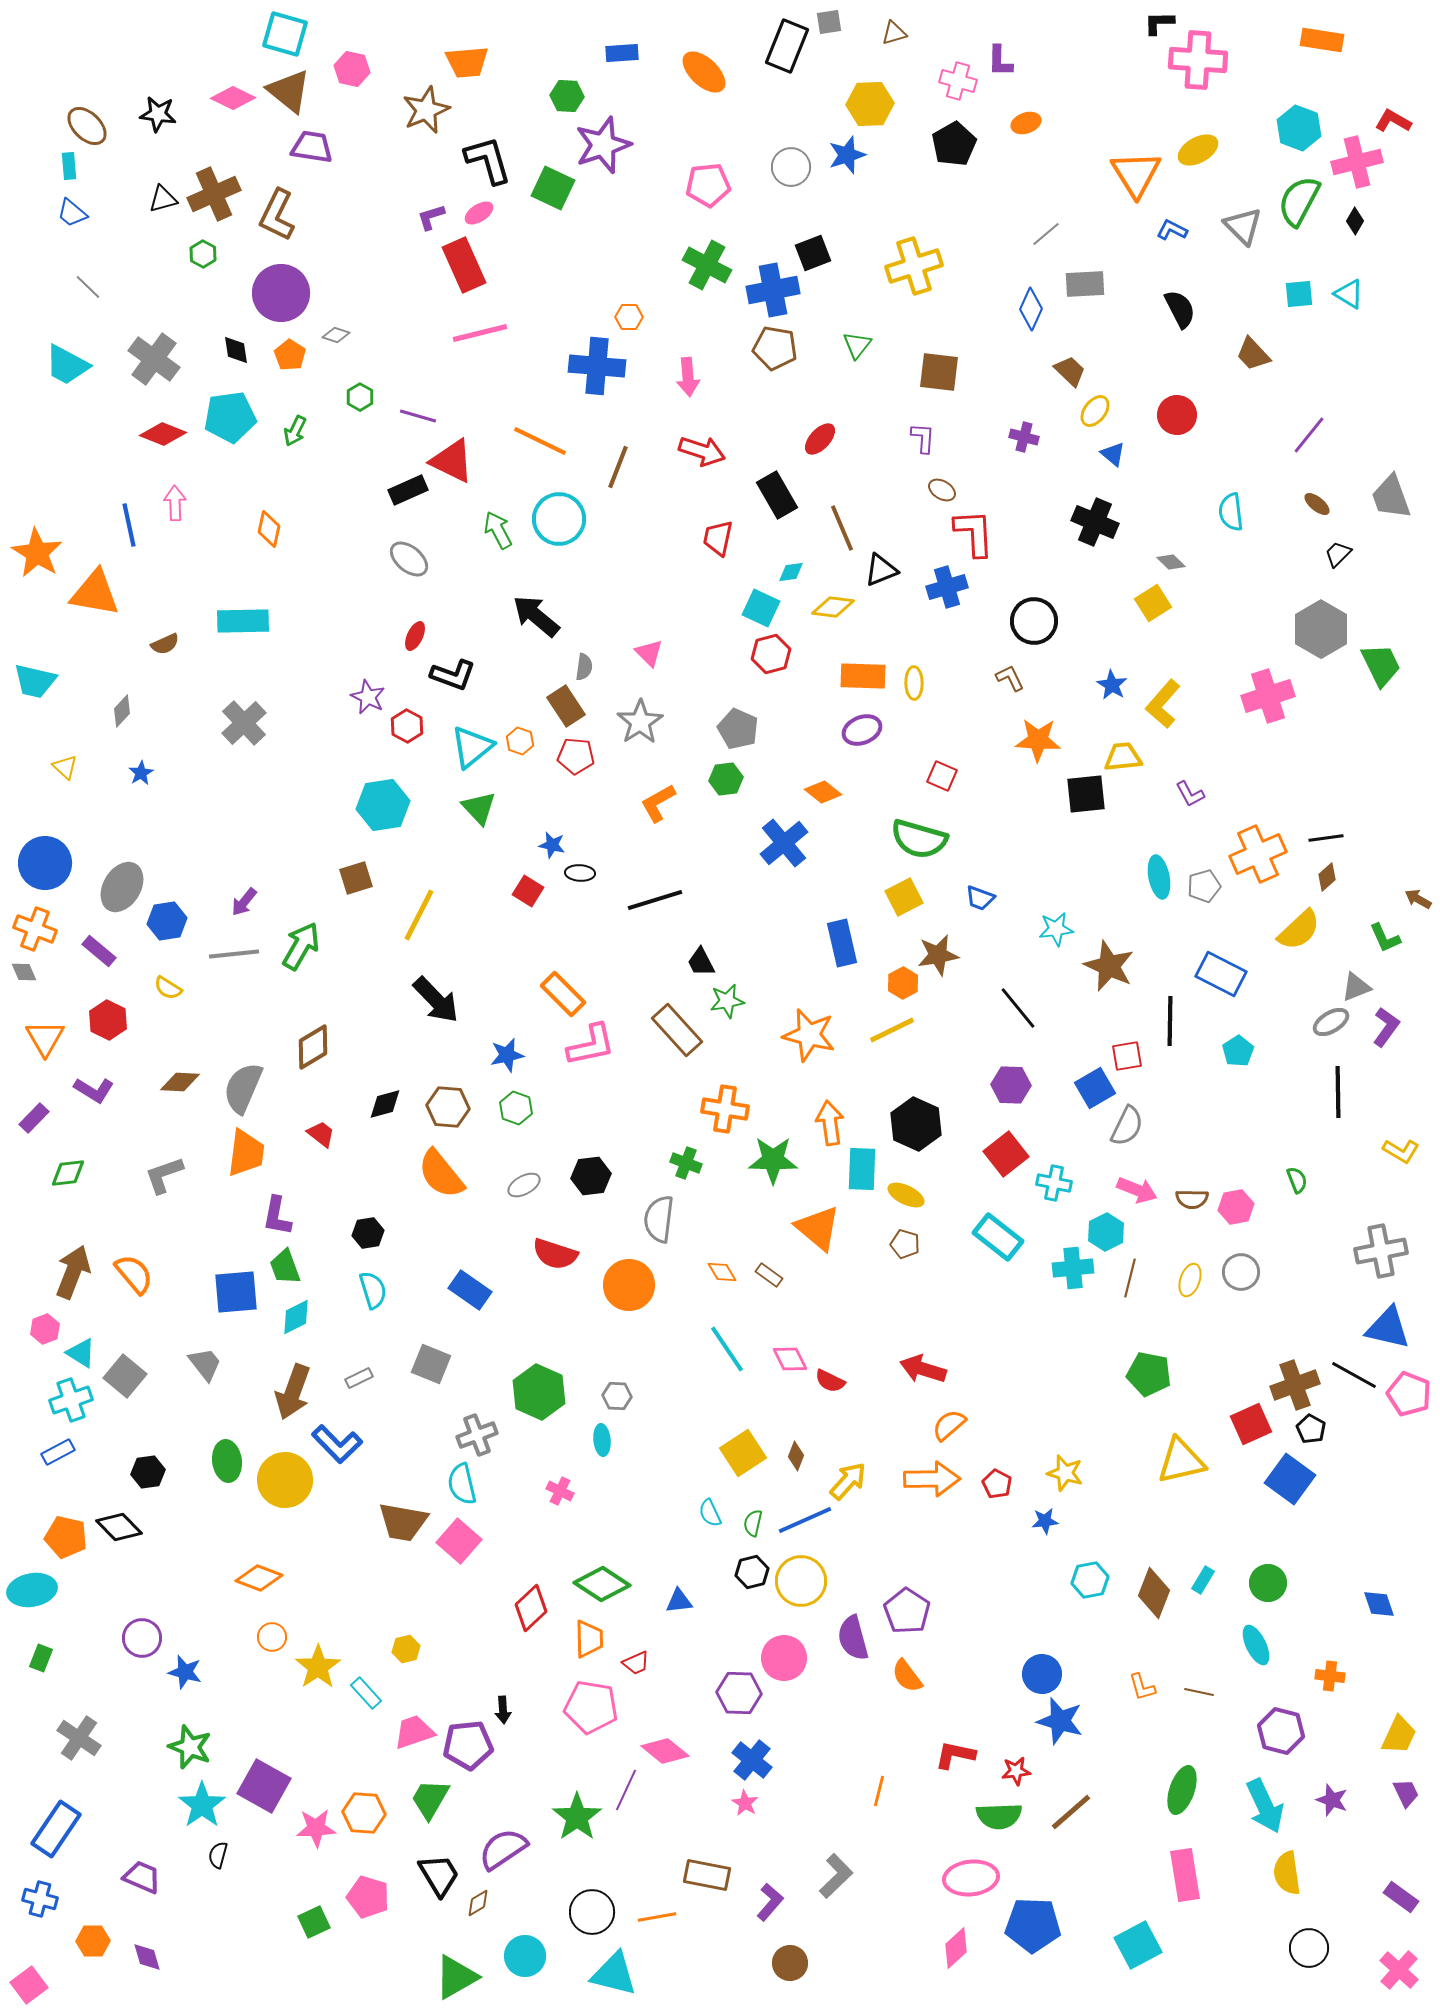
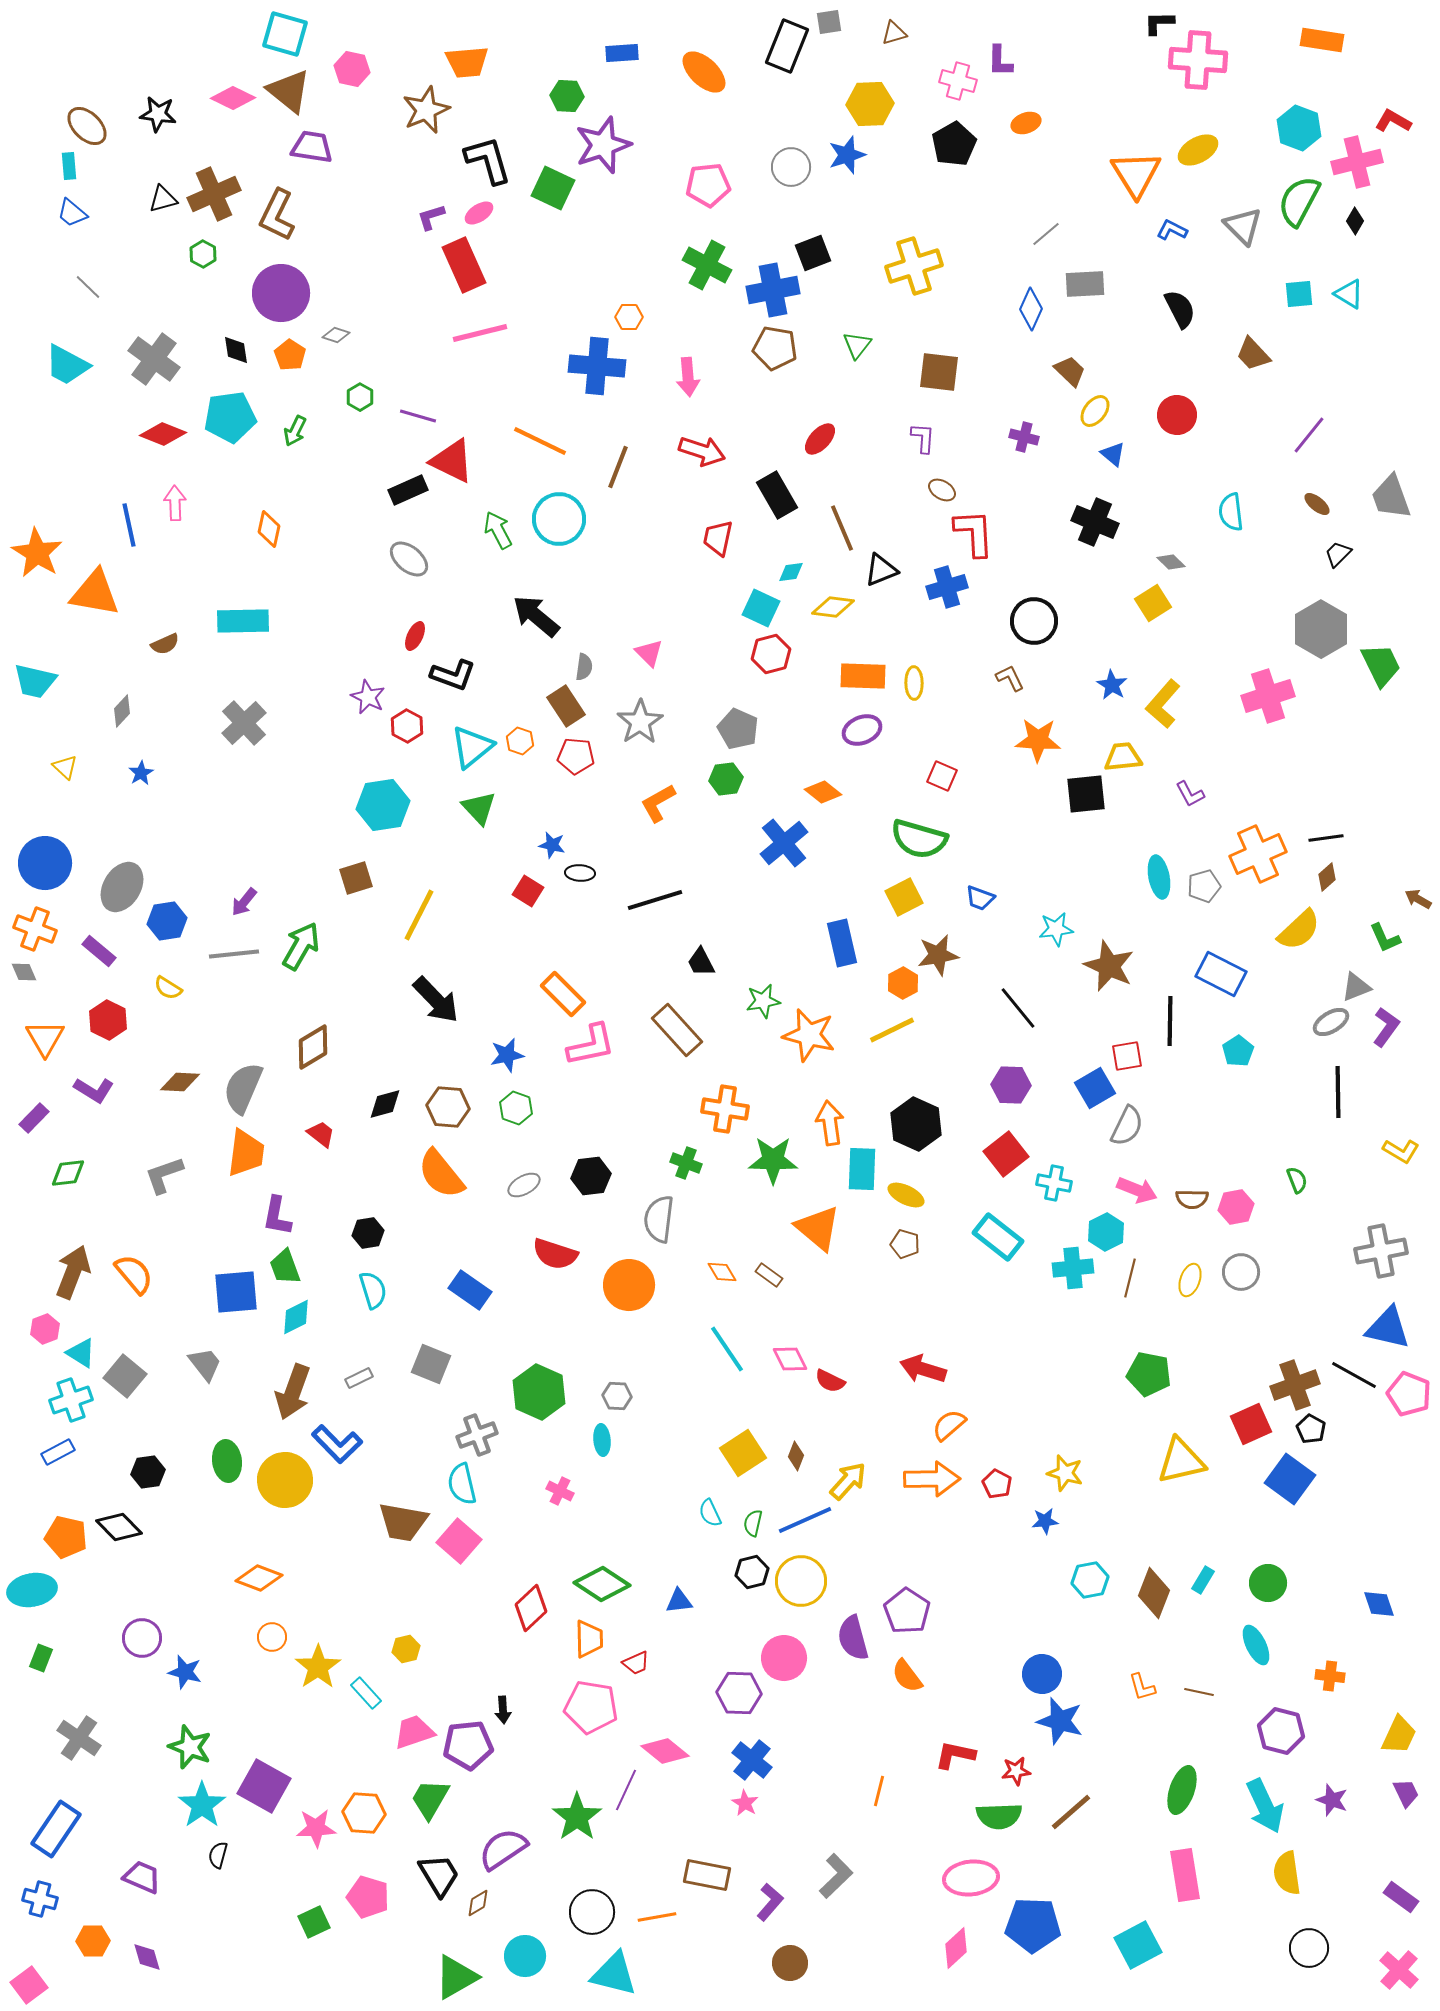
green star at (727, 1001): moved 36 px right
